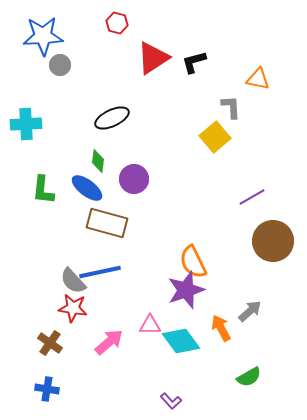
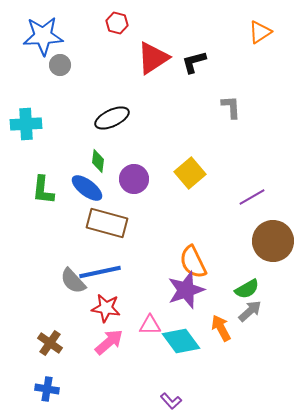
orange triangle: moved 2 px right, 47 px up; rotated 45 degrees counterclockwise
yellow square: moved 25 px left, 36 px down
red star: moved 33 px right
green semicircle: moved 2 px left, 88 px up
